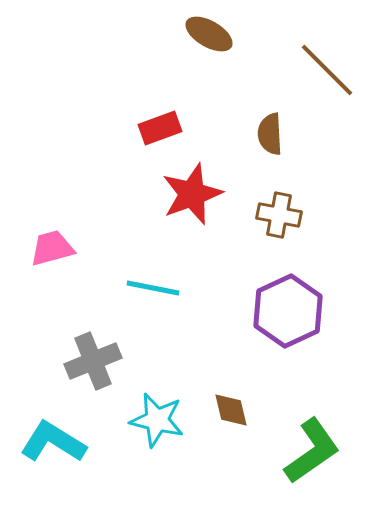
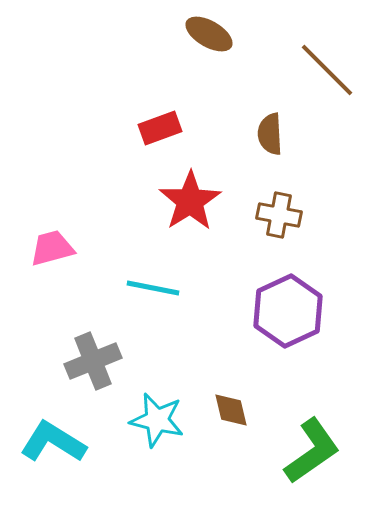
red star: moved 2 px left, 7 px down; rotated 12 degrees counterclockwise
